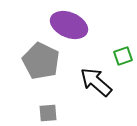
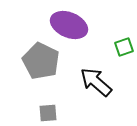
green square: moved 1 px right, 9 px up
